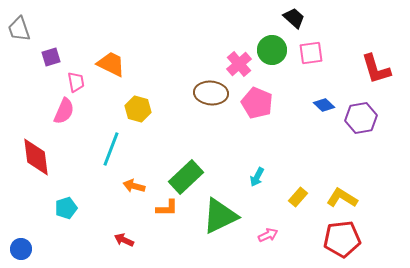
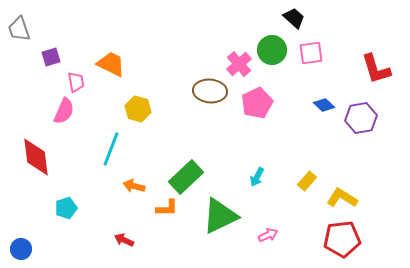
brown ellipse: moved 1 px left, 2 px up
pink pentagon: rotated 24 degrees clockwise
yellow rectangle: moved 9 px right, 16 px up
